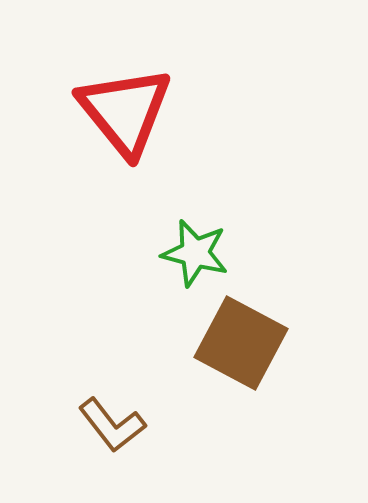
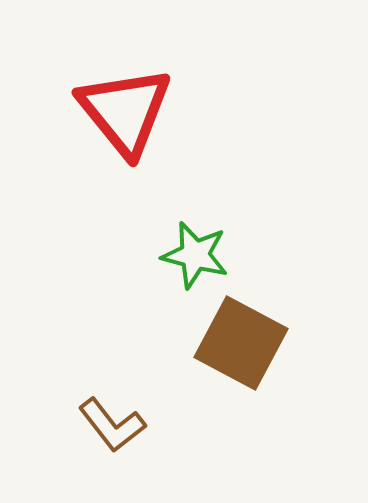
green star: moved 2 px down
